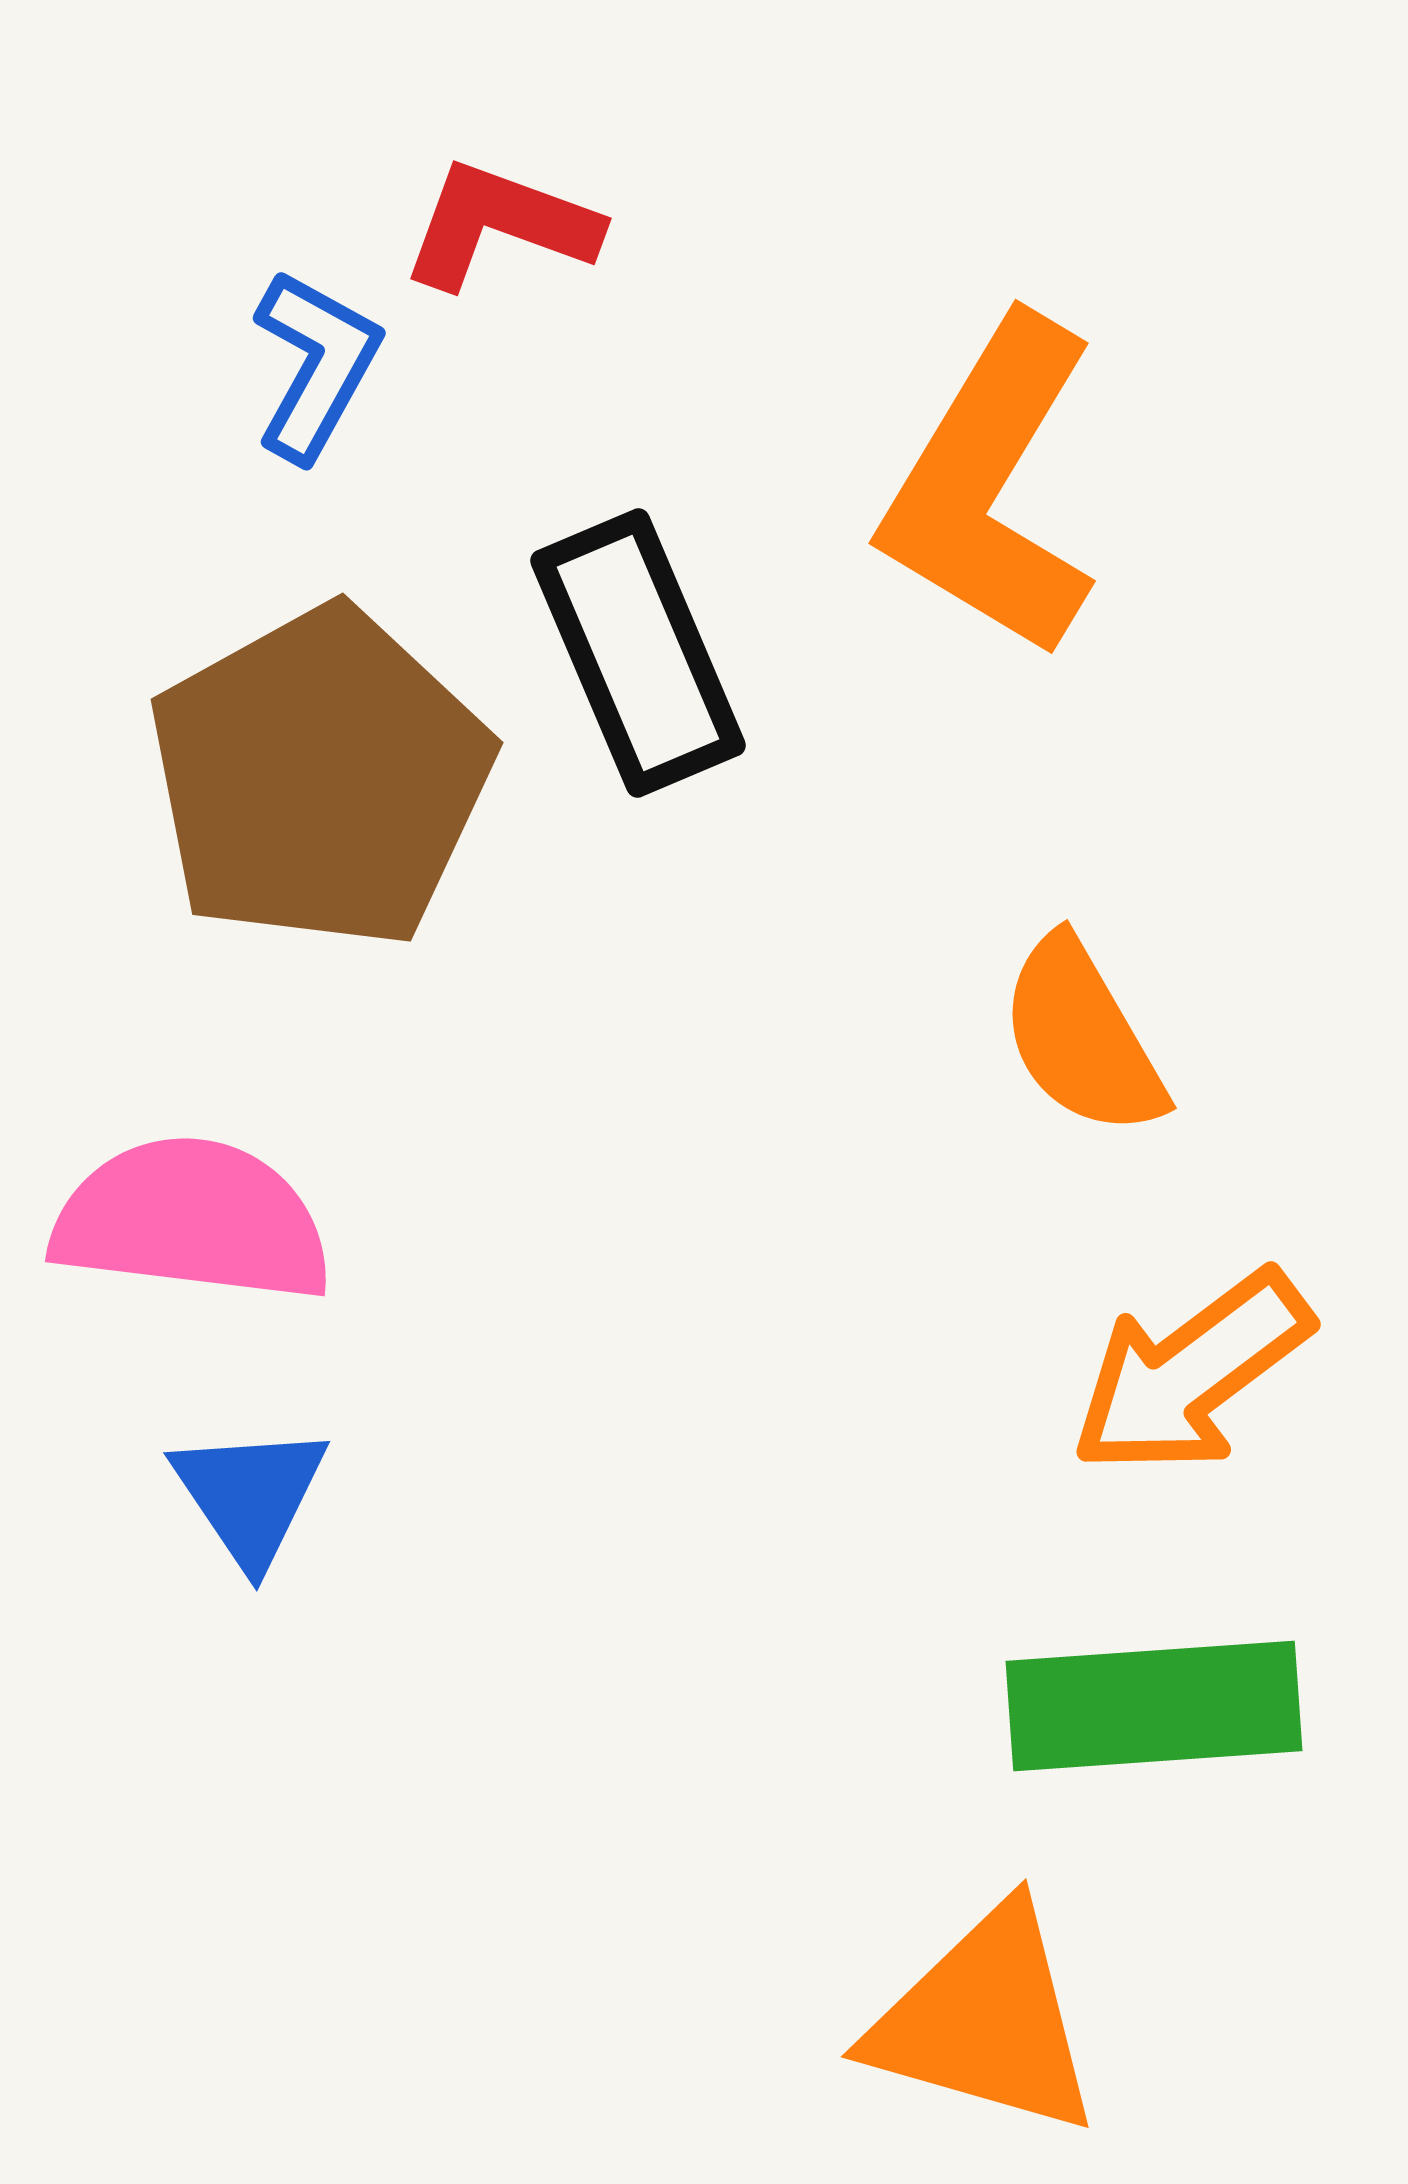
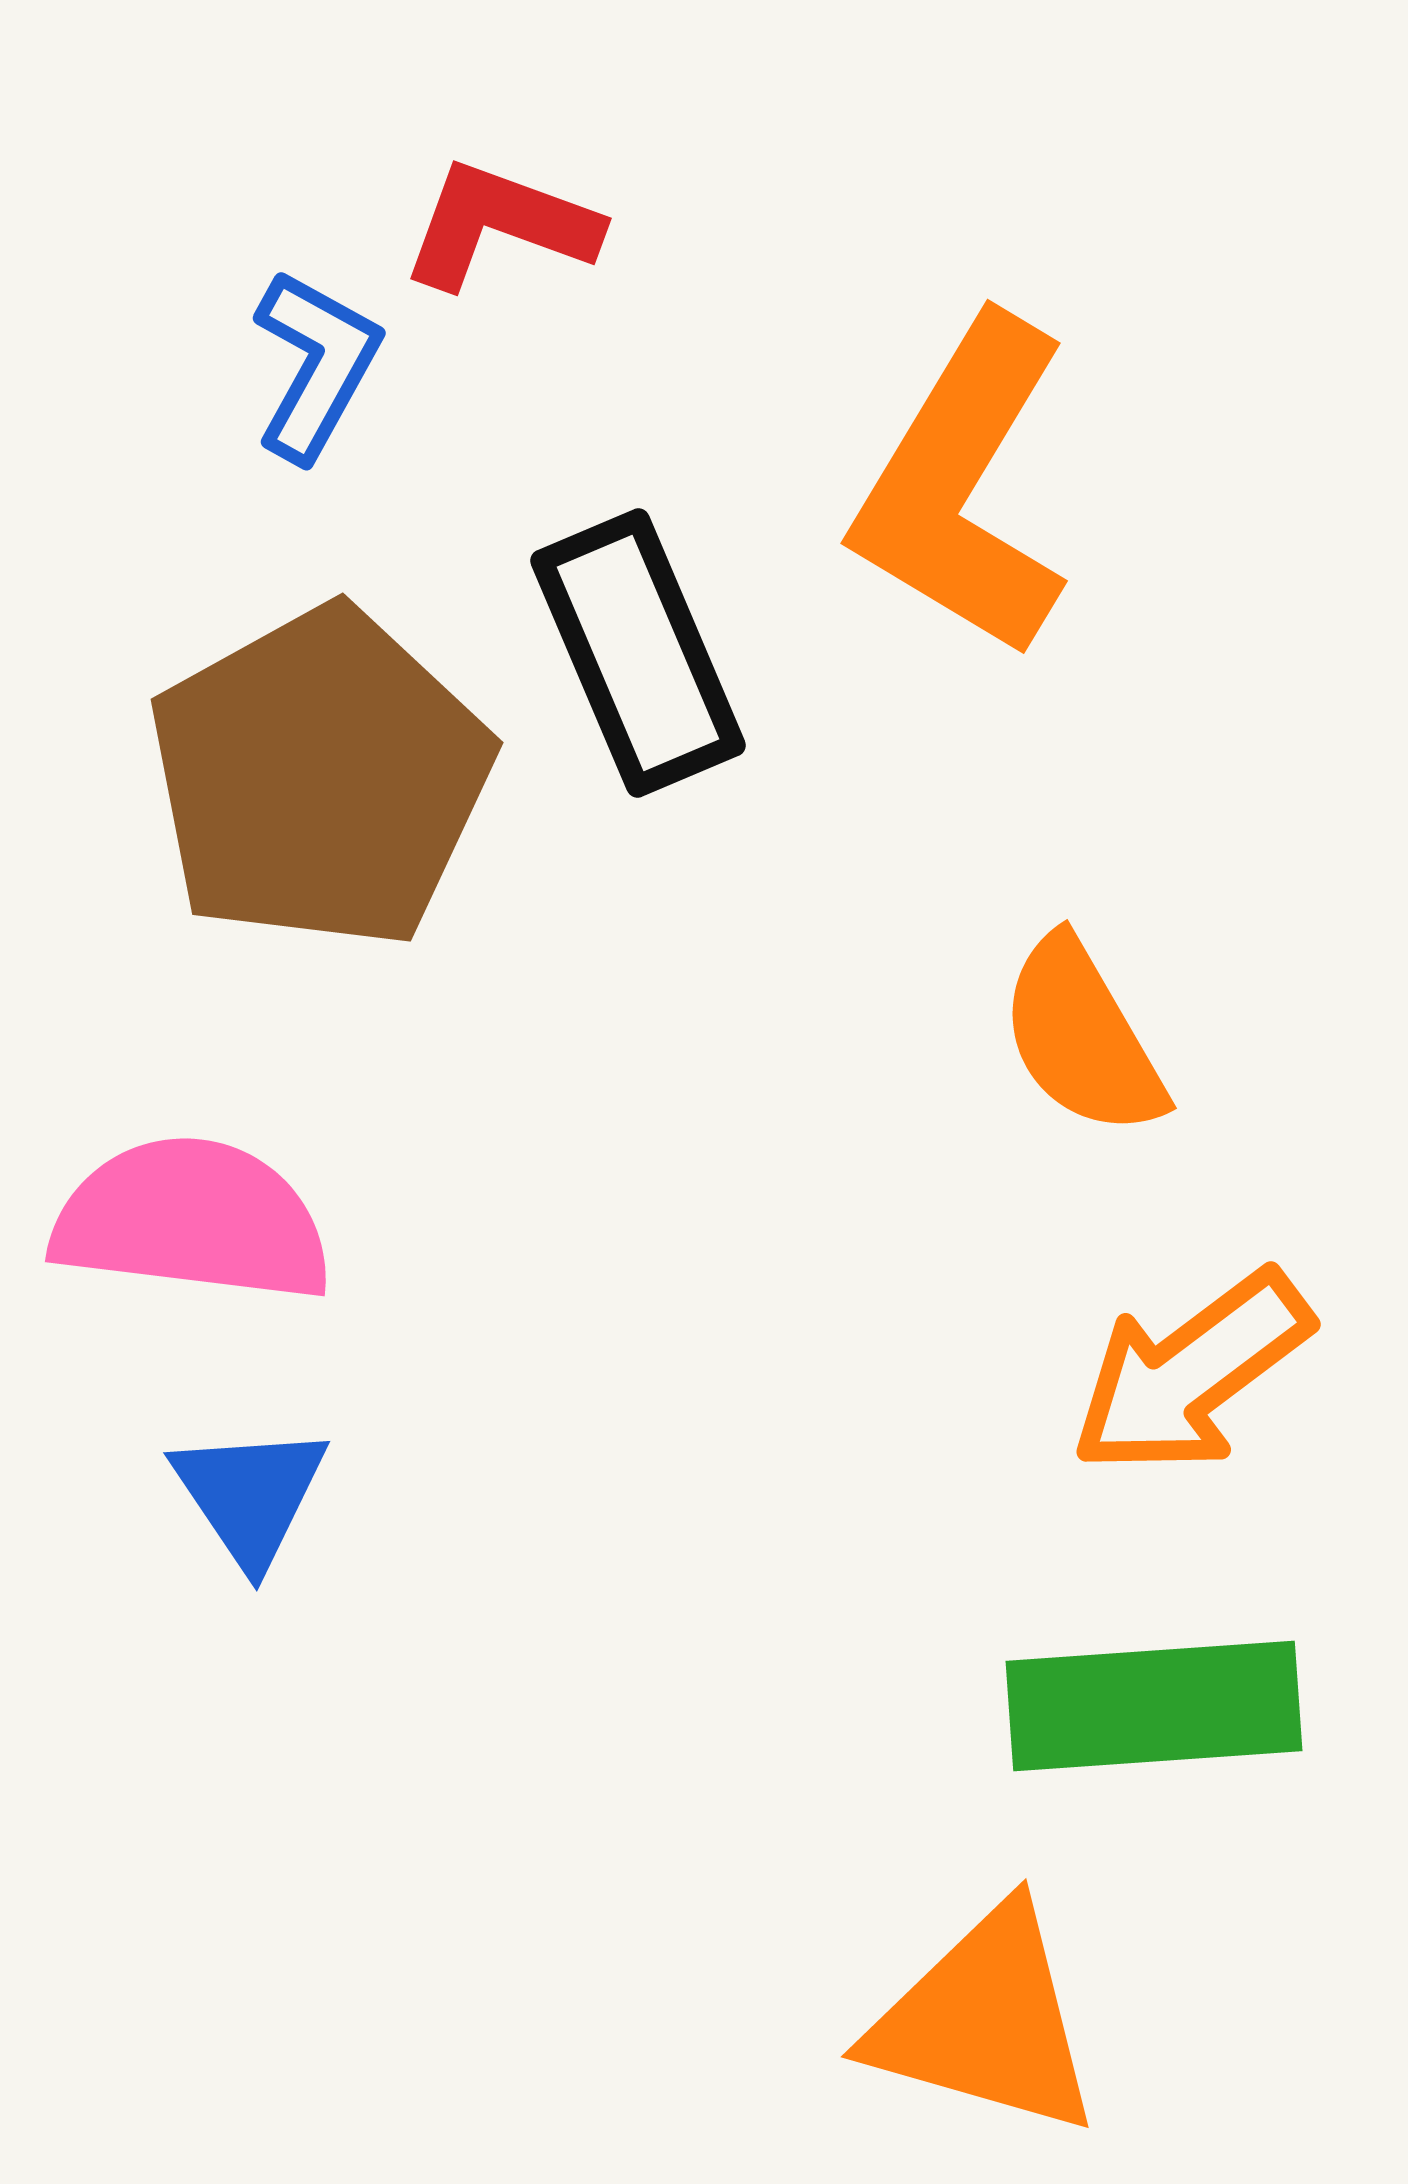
orange L-shape: moved 28 px left
